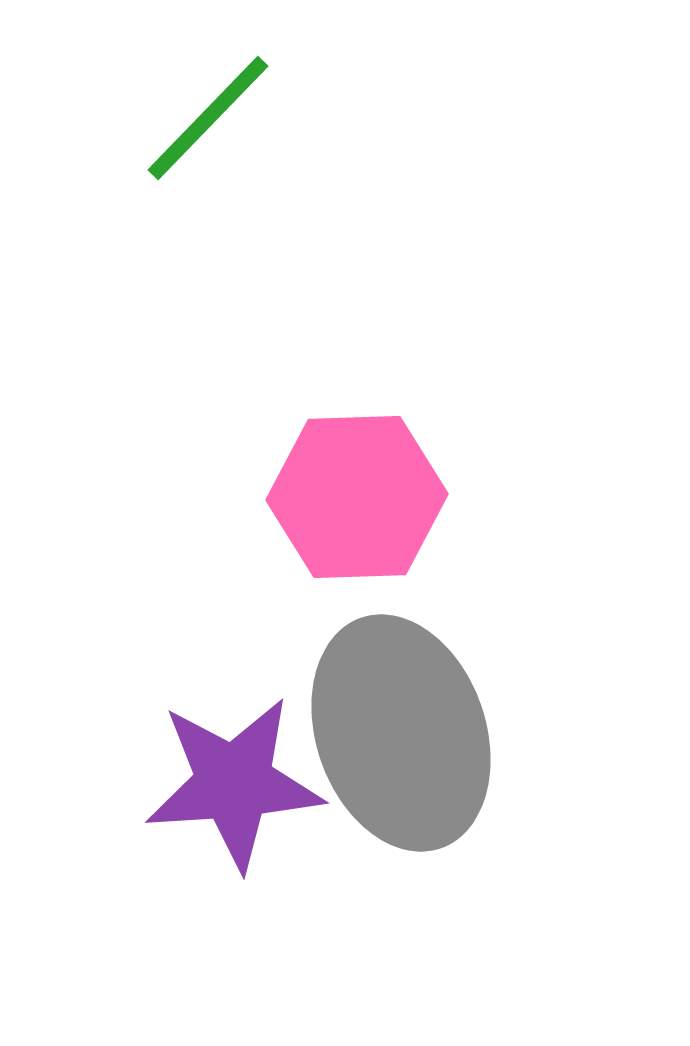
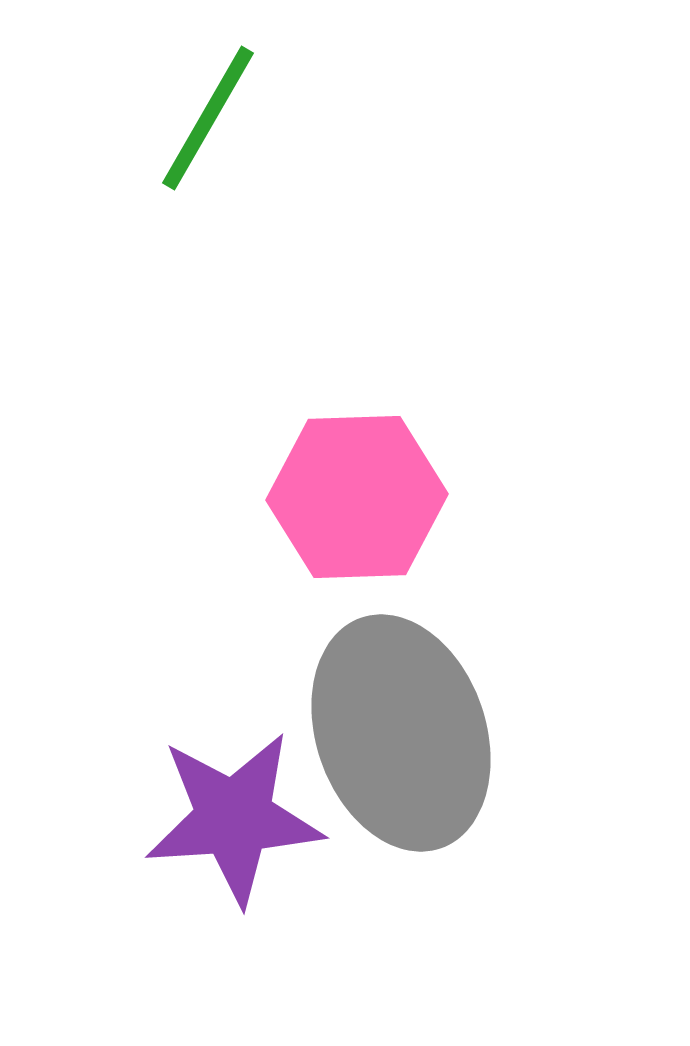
green line: rotated 14 degrees counterclockwise
purple star: moved 35 px down
